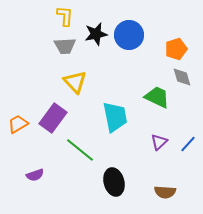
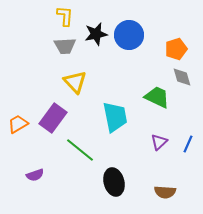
blue line: rotated 18 degrees counterclockwise
